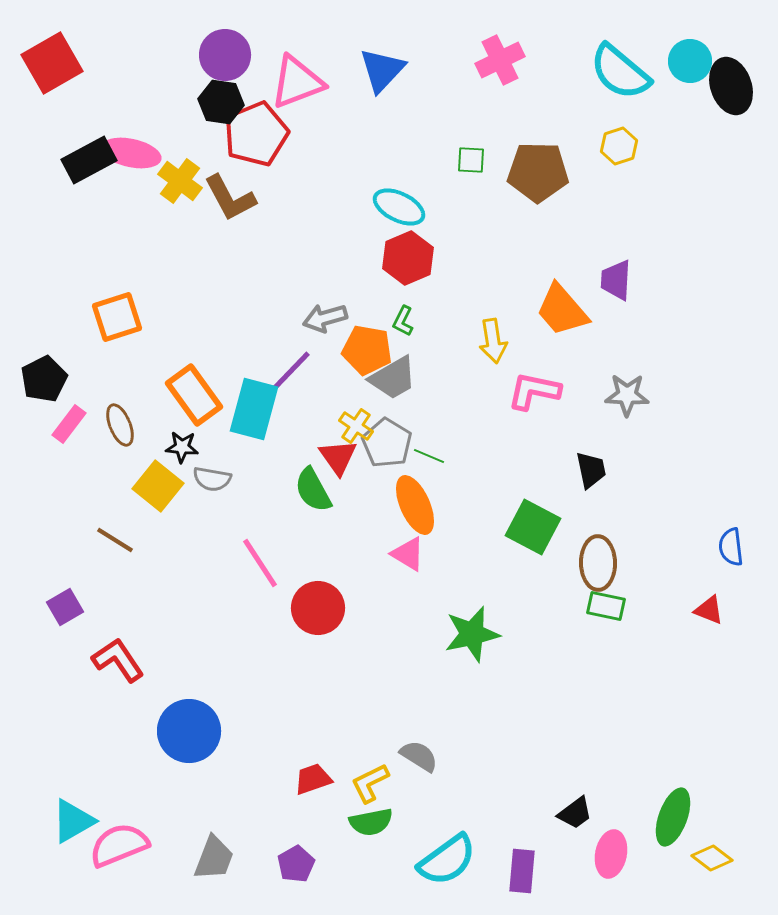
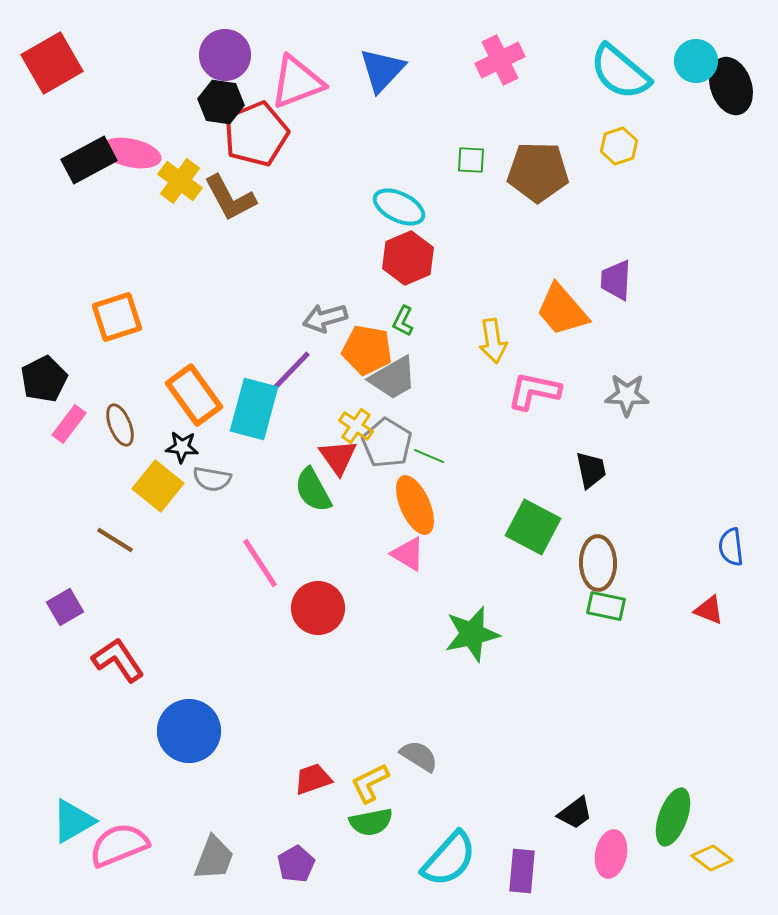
cyan circle at (690, 61): moved 6 px right
cyan semicircle at (447, 860): moved 2 px right, 1 px up; rotated 12 degrees counterclockwise
